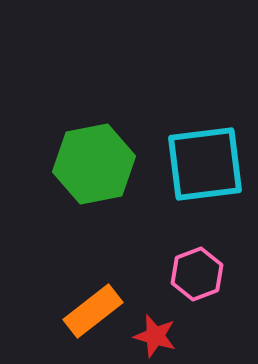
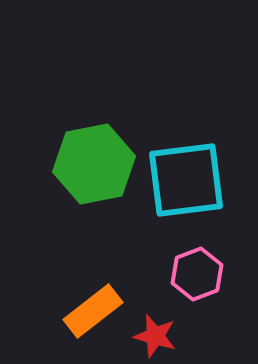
cyan square: moved 19 px left, 16 px down
